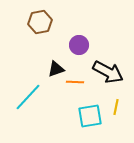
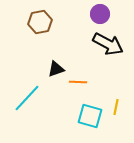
purple circle: moved 21 px right, 31 px up
black arrow: moved 28 px up
orange line: moved 3 px right
cyan line: moved 1 px left, 1 px down
cyan square: rotated 25 degrees clockwise
